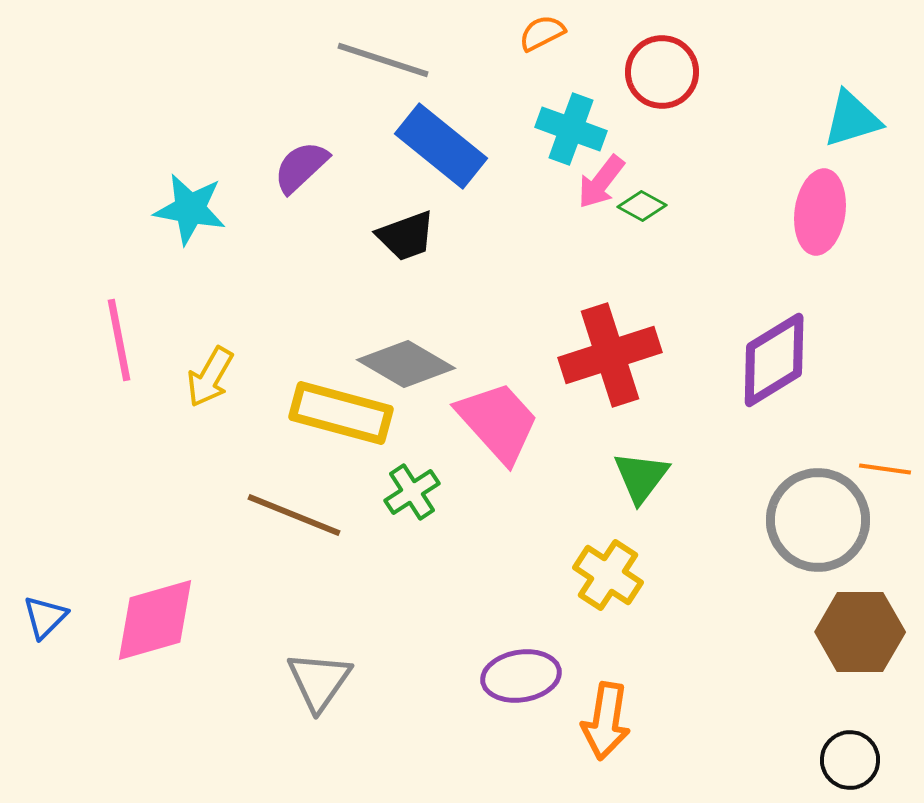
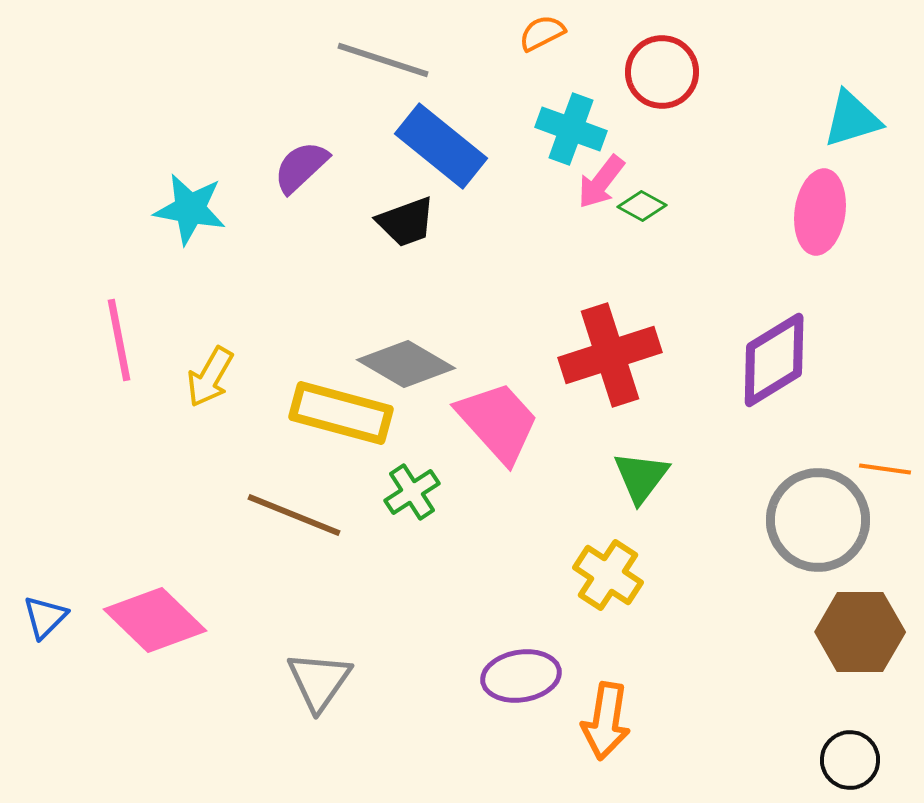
black trapezoid: moved 14 px up
pink diamond: rotated 60 degrees clockwise
